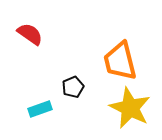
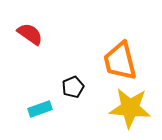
yellow star: rotated 21 degrees counterclockwise
